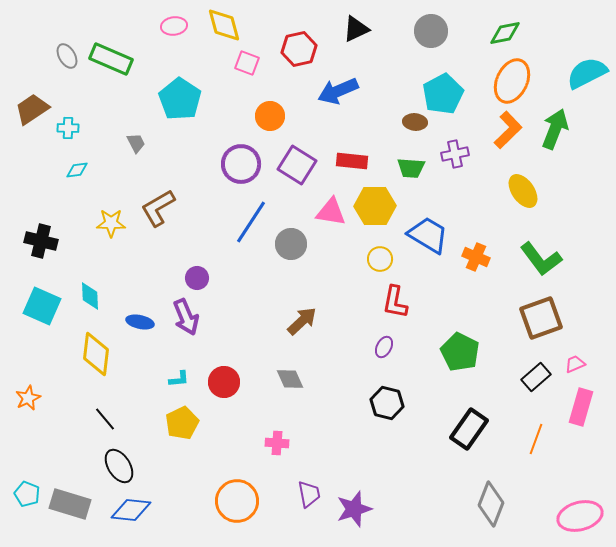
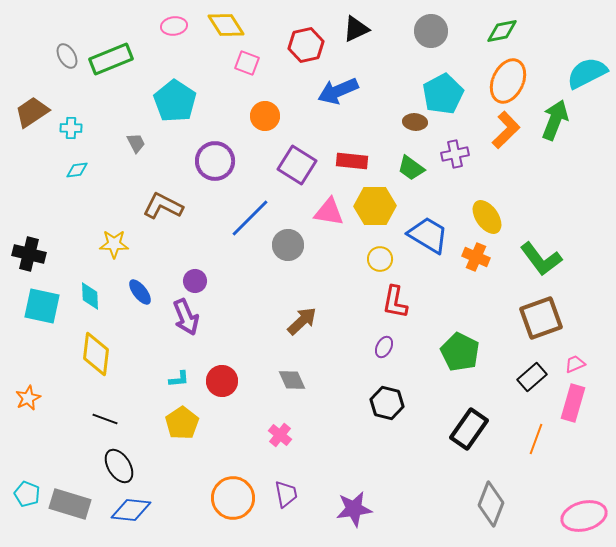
yellow diamond at (224, 25): moved 2 px right; rotated 18 degrees counterclockwise
green diamond at (505, 33): moved 3 px left, 2 px up
red hexagon at (299, 49): moved 7 px right, 4 px up
green rectangle at (111, 59): rotated 45 degrees counterclockwise
orange ellipse at (512, 81): moved 4 px left
cyan pentagon at (180, 99): moved 5 px left, 2 px down
brown trapezoid at (32, 109): moved 3 px down
orange circle at (270, 116): moved 5 px left
cyan cross at (68, 128): moved 3 px right
green arrow at (555, 129): moved 9 px up
orange L-shape at (508, 130): moved 2 px left
purple circle at (241, 164): moved 26 px left, 3 px up
green trapezoid at (411, 168): rotated 32 degrees clockwise
yellow ellipse at (523, 191): moved 36 px left, 26 px down
brown L-shape at (158, 208): moved 5 px right, 2 px up; rotated 57 degrees clockwise
pink triangle at (331, 212): moved 2 px left
blue line at (251, 222): moved 1 px left, 4 px up; rotated 12 degrees clockwise
yellow star at (111, 223): moved 3 px right, 21 px down
black cross at (41, 241): moved 12 px left, 13 px down
gray circle at (291, 244): moved 3 px left, 1 px down
purple circle at (197, 278): moved 2 px left, 3 px down
cyan square at (42, 306): rotated 12 degrees counterclockwise
blue ellipse at (140, 322): moved 30 px up; rotated 40 degrees clockwise
black rectangle at (536, 377): moved 4 px left
gray diamond at (290, 379): moved 2 px right, 1 px down
red circle at (224, 382): moved 2 px left, 1 px up
pink rectangle at (581, 407): moved 8 px left, 4 px up
black line at (105, 419): rotated 30 degrees counterclockwise
yellow pentagon at (182, 423): rotated 8 degrees counterclockwise
pink cross at (277, 443): moved 3 px right, 8 px up; rotated 35 degrees clockwise
purple trapezoid at (309, 494): moved 23 px left
orange circle at (237, 501): moved 4 px left, 3 px up
purple star at (354, 509): rotated 9 degrees clockwise
pink ellipse at (580, 516): moved 4 px right
